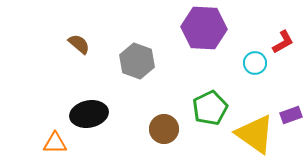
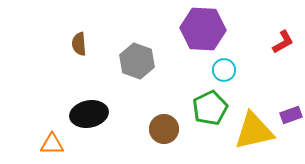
purple hexagon: moved 1 px left, 1 px down
brown semicircle: rotated 135 degrees counterclockwise
cyan circle: moved 31 px left, 7 px down
yellow triangle: moved 1 px left, 3 px up; rotated 48 degrees counterclockwise
orange triangle: moved 3 px left, 1 px down
